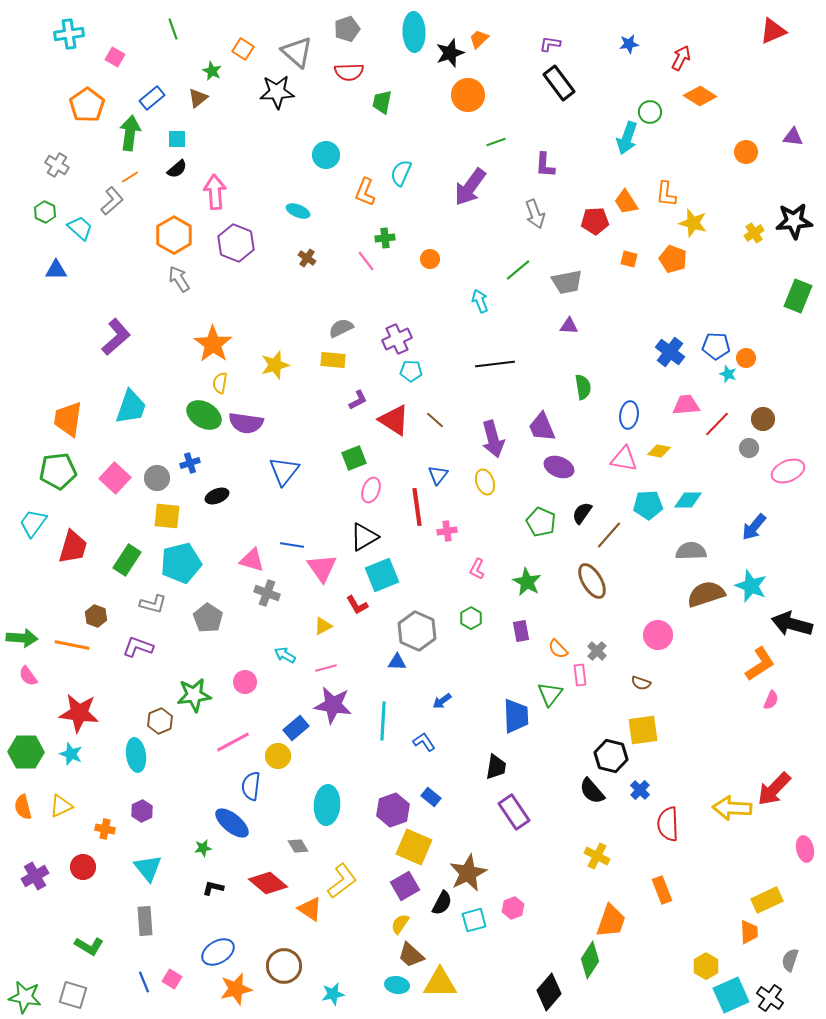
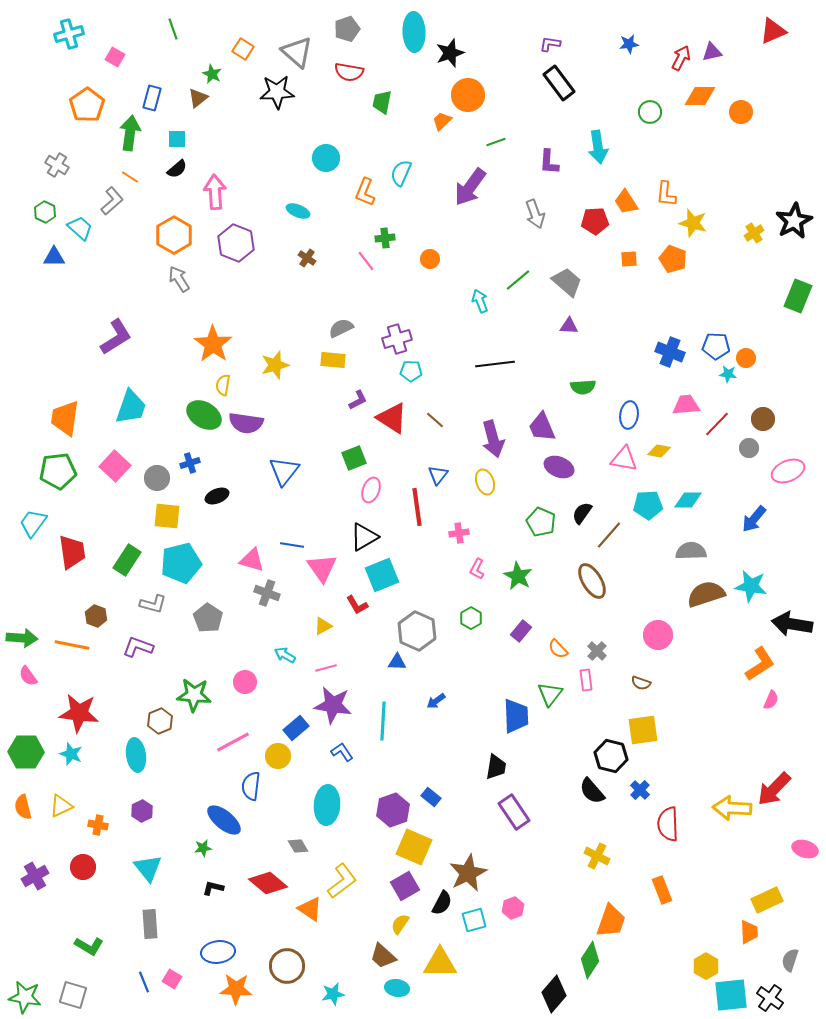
cyan cross at (69, 34): rotated 8 degrees counterclockwise
orange trapezoid at (479, 39): moved 37 px left, 82 px down
green star at (212, 71): moved 3 px down
red semicircle at (349, 72): rotated 12 degrees clockwise
orange diamond at (700, 96): rotated 32 degrees counterclockwise
blue rectangle at (152, 98): rotated 35 degrees counterclockwise
purple triangle at (793, 137): moved 81 px left, 85 px up; rotated 20 degrees counterclockwise
cyan arrow at (627, 138): moved 29 px left, 9 px down; rotated 28 degrees counterclockwise
orange circle at (746, 152): moved 5 px left, 40 px up
cyan circle at (326, 155): moved 3 px down
purple L-shape at (545, 165): moved 4 px right, 3 px up
orange line at (130, 177): rotated 66 degrees clockwise
black star at (794, 221): rotated 24 degrees counterclockwise
orange square at (629, 259): rotated 18 degrees counterclockwise
blue triangle at (56, 270): moved 2 px left, 13 px up
green line at (518, 270): moved 10 px down
gray trapezoid at (567, 282): rotated 128 degrees counterclockwise
purple L-shape at (116, 337): rotated 9 degrees clockwise
purple cross at (397, 339): rotated 8 degrees clockwise
blue cross at (670, 352): rotated 16 degrees counterclockwise
cyan star at (728, 374): rotated 12 degrees counterclockwise
yellow semicircle at (220, 383): moved 3 px right, 2 px down
green semicircle at (583, 387): rotated 95 degrees clockwise
orange trapezoid at (68, 419): moved 3 px left, 1 px up
red triangle at (394, 420): moved 2 px left, 2 px up
pink square at (115, 478): moved 12 px up
blue arrow at (754, 527): moved 8 px up
pink cross at (447, 531): moved 12 px right, 2 px down
red trapezoid at (73, 547): moved 1 px left, 5 px down; rotated 24 degrees counterclockwise
green star at (527, 582): moved 9 px left, 6 px up
cyan star at (751, 586): rotated 12 degrees counterclockwise
black arrow at (792, 624): rotated 6 degrees counterclockwise
purple rectangle at (521, 631): rotated 50 degrees clockwise
pink rectangle at (580, 675): moved 6 px right, 5 px down
green star at (194, 695): rotated 12 degrees clockwise
blue arrow at (442, 701): moved 6 px left
blue L-shape at (424, 742): moved 82 px left, 10 px down
blue ellipse at (232, 823): moved 8 px left, 3 px up
orange cross at (105, 829): moved 7 px left, 4 px up
pink ellipse at (805, 849): rotated 60 degrees counterclockwise
gray rectangle at (145, 921): moved 5 px right, 3 px down
blue ellipse at (218, 952): rotated 24 degrees clockwise
brown trapezoid at (411, 955): moved 28 px left, 1 px down
brown circle at (284, 966): moved 3 px right
yellow triangle at (440, 983): moved 20 px up
cyan ellipse at (397, 985): moved 3 px down
orange star at (236, 989): rotated 16 degrees clockwise
black diamond at (549, 992): moved 5 px right, 2 px down
cyan square at (731, 995): rotated 18 degrees clockwise
